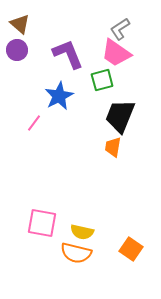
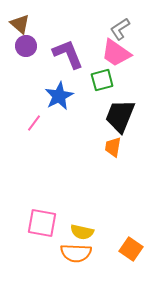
purple circle: moved 9 px right, 4 px up
orange semicircle: rotated 12 degrees counterclockwise
